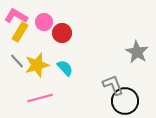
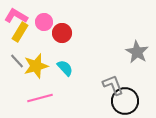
yellow star: moved 1 px left, 1 px down
